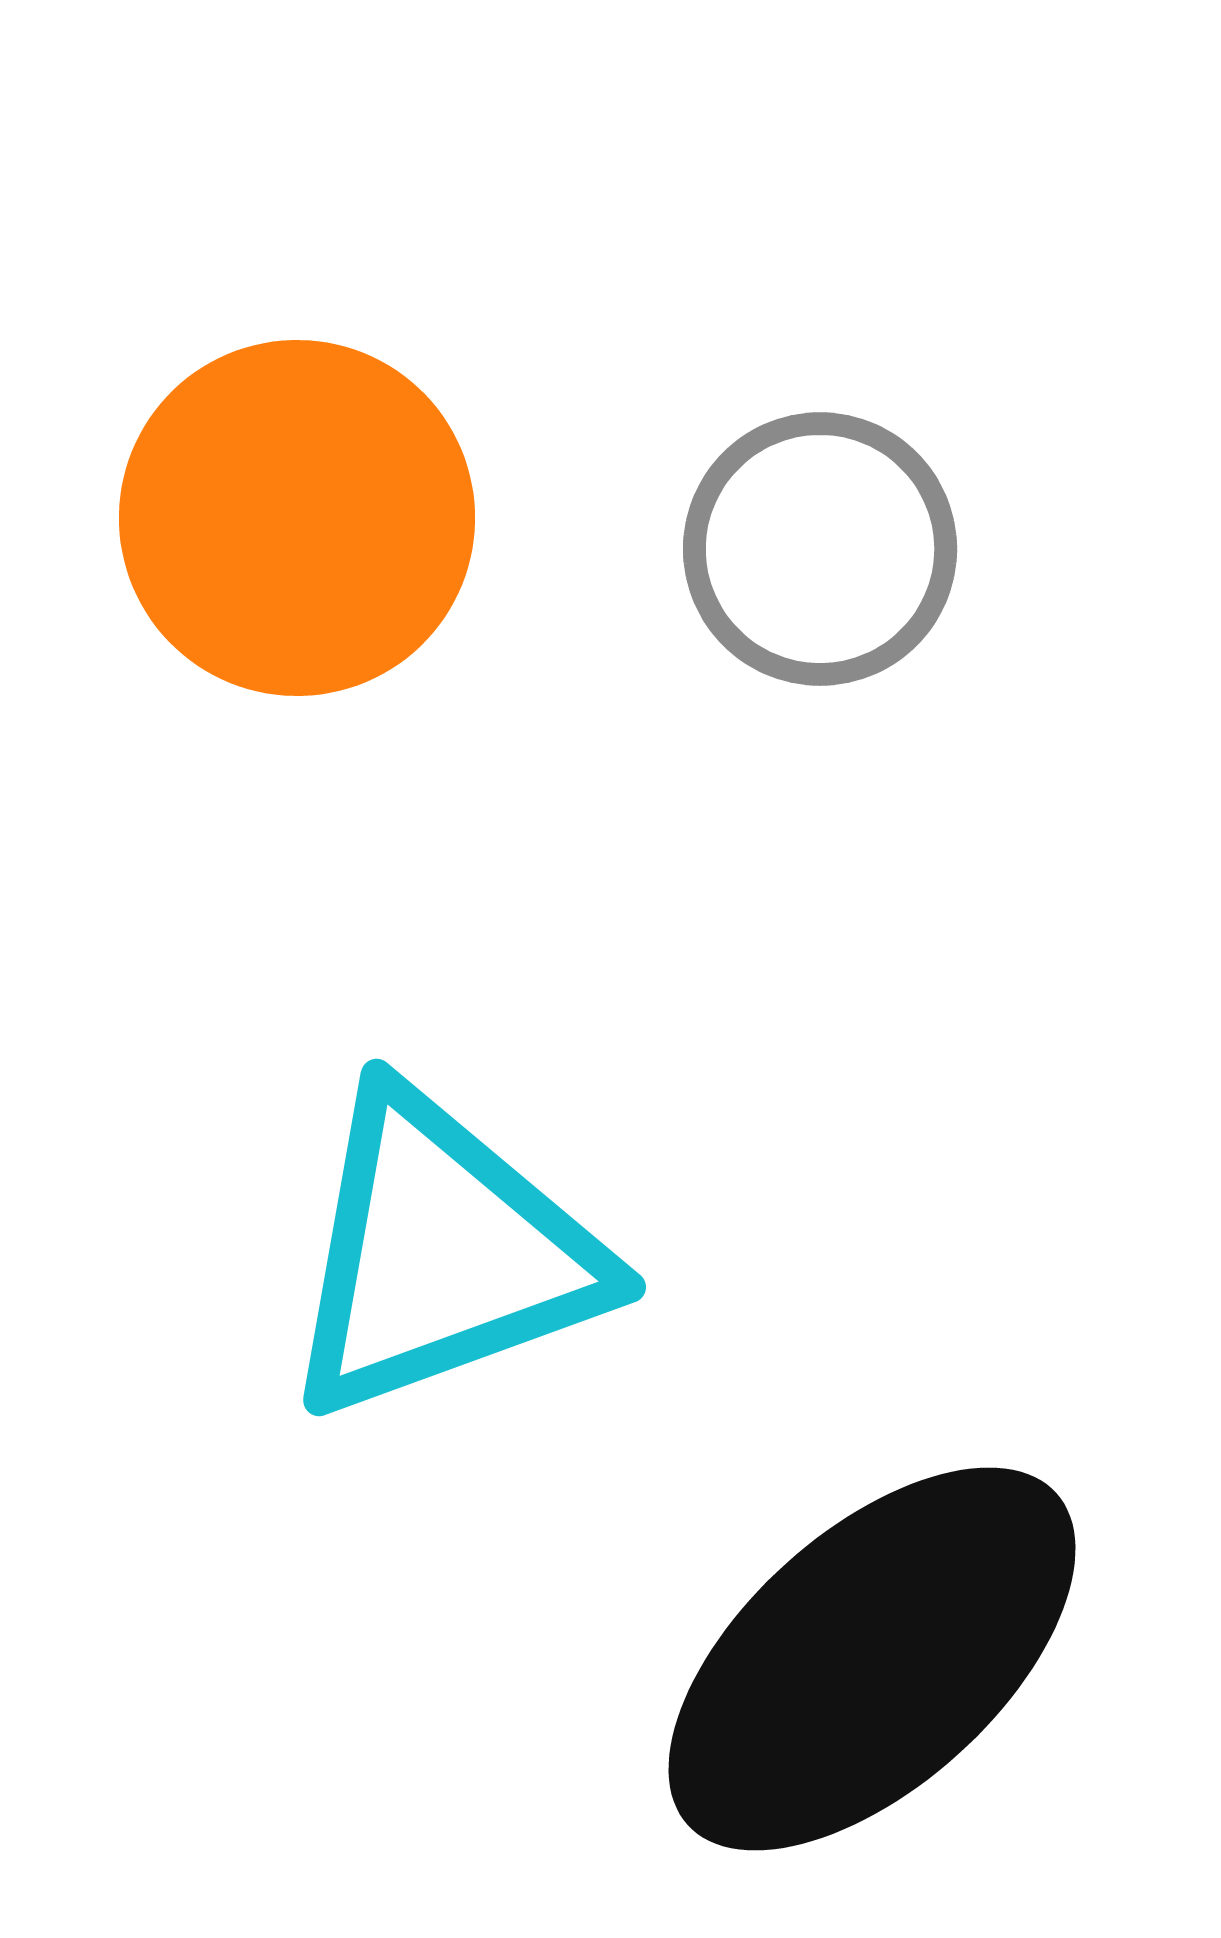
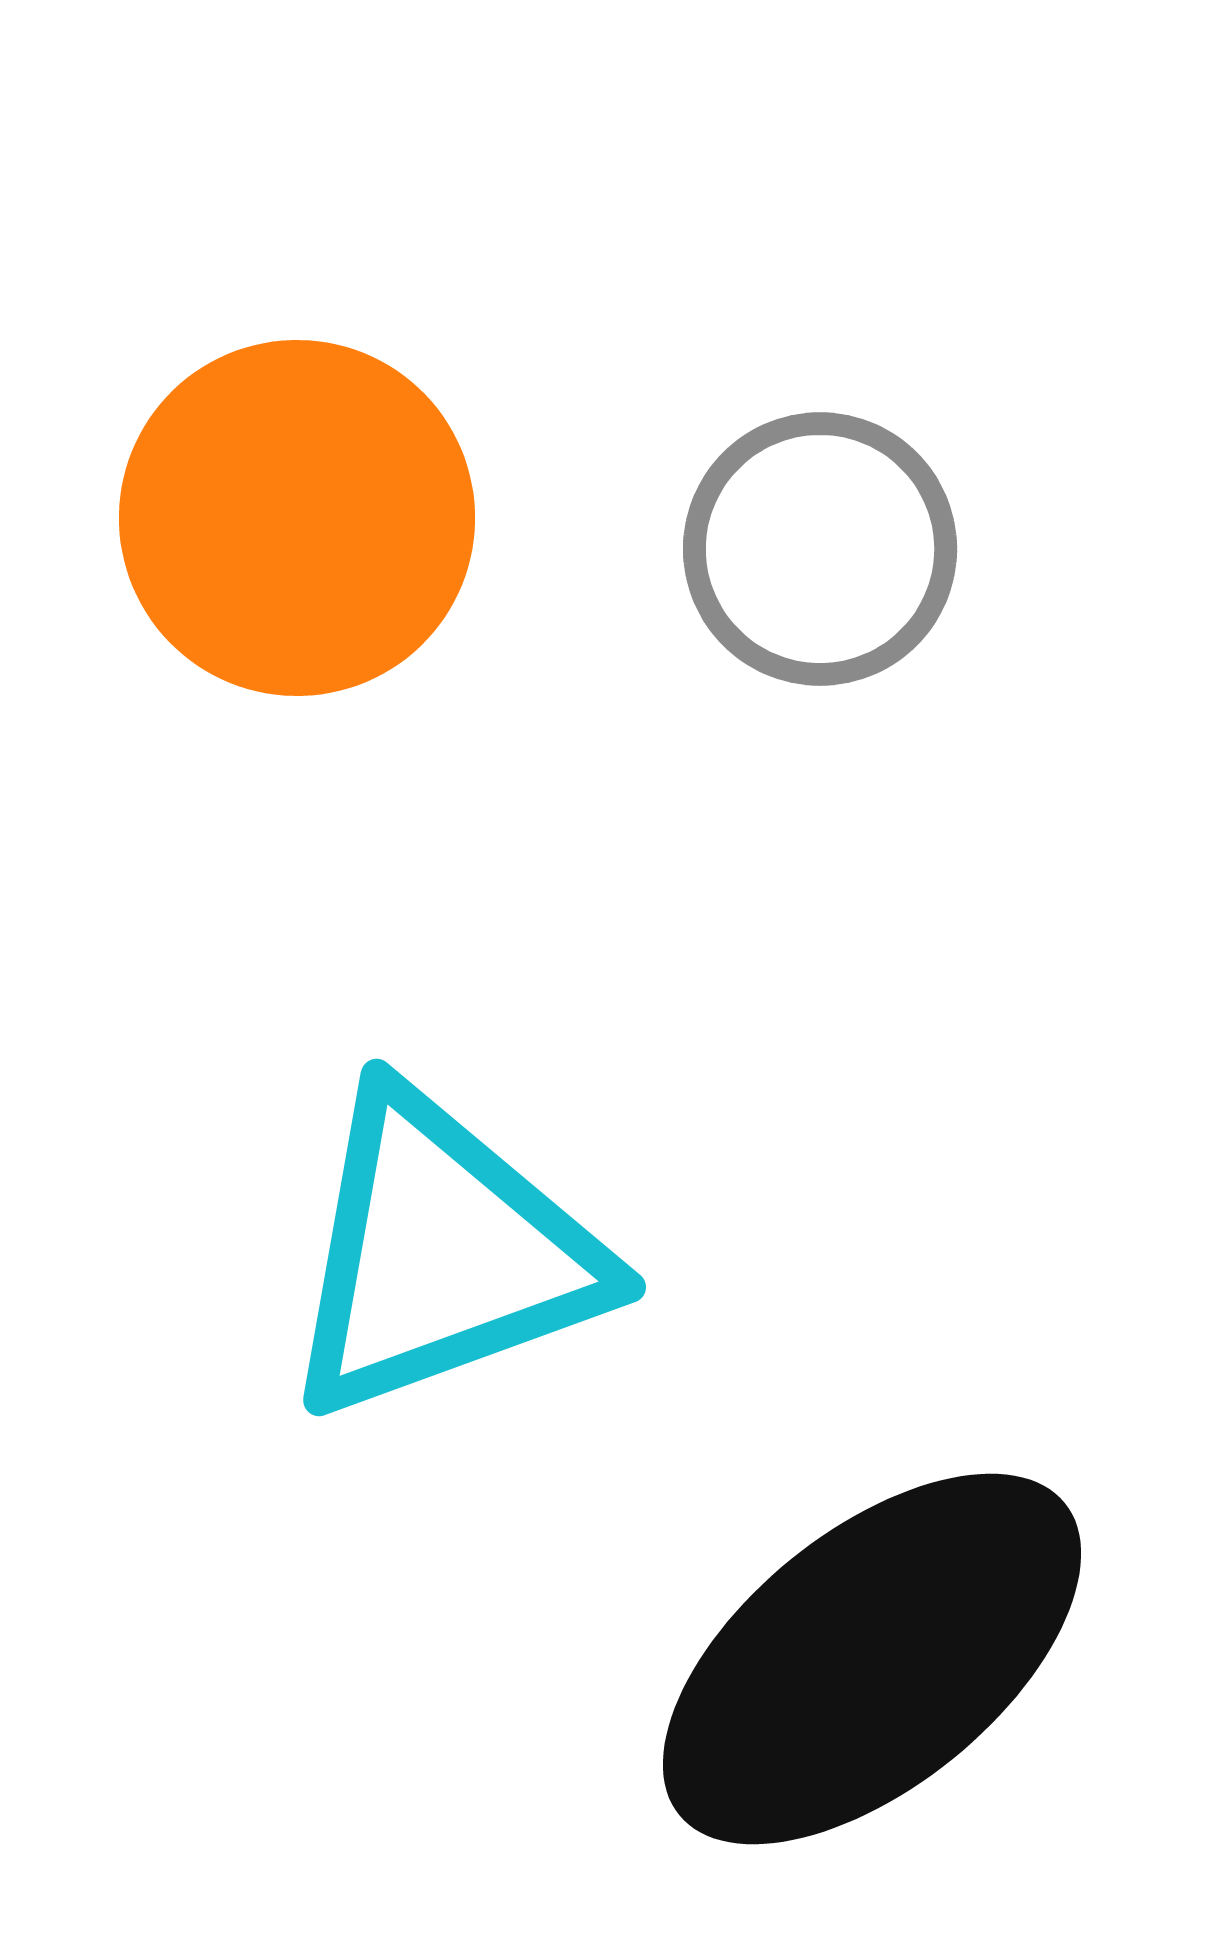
black ellipse: rotated 3 degrees clockwise
